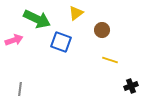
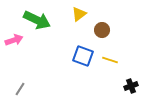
yellow triangle: moved 3 px right, 1 px down
green arrow: moved 1 px down
blue square: moved 22 px right, 14 px down
gray line: rotated 24 degrees clockwise
